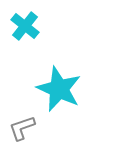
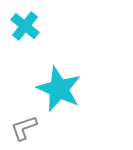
gray L-shape: moved 2 px right
